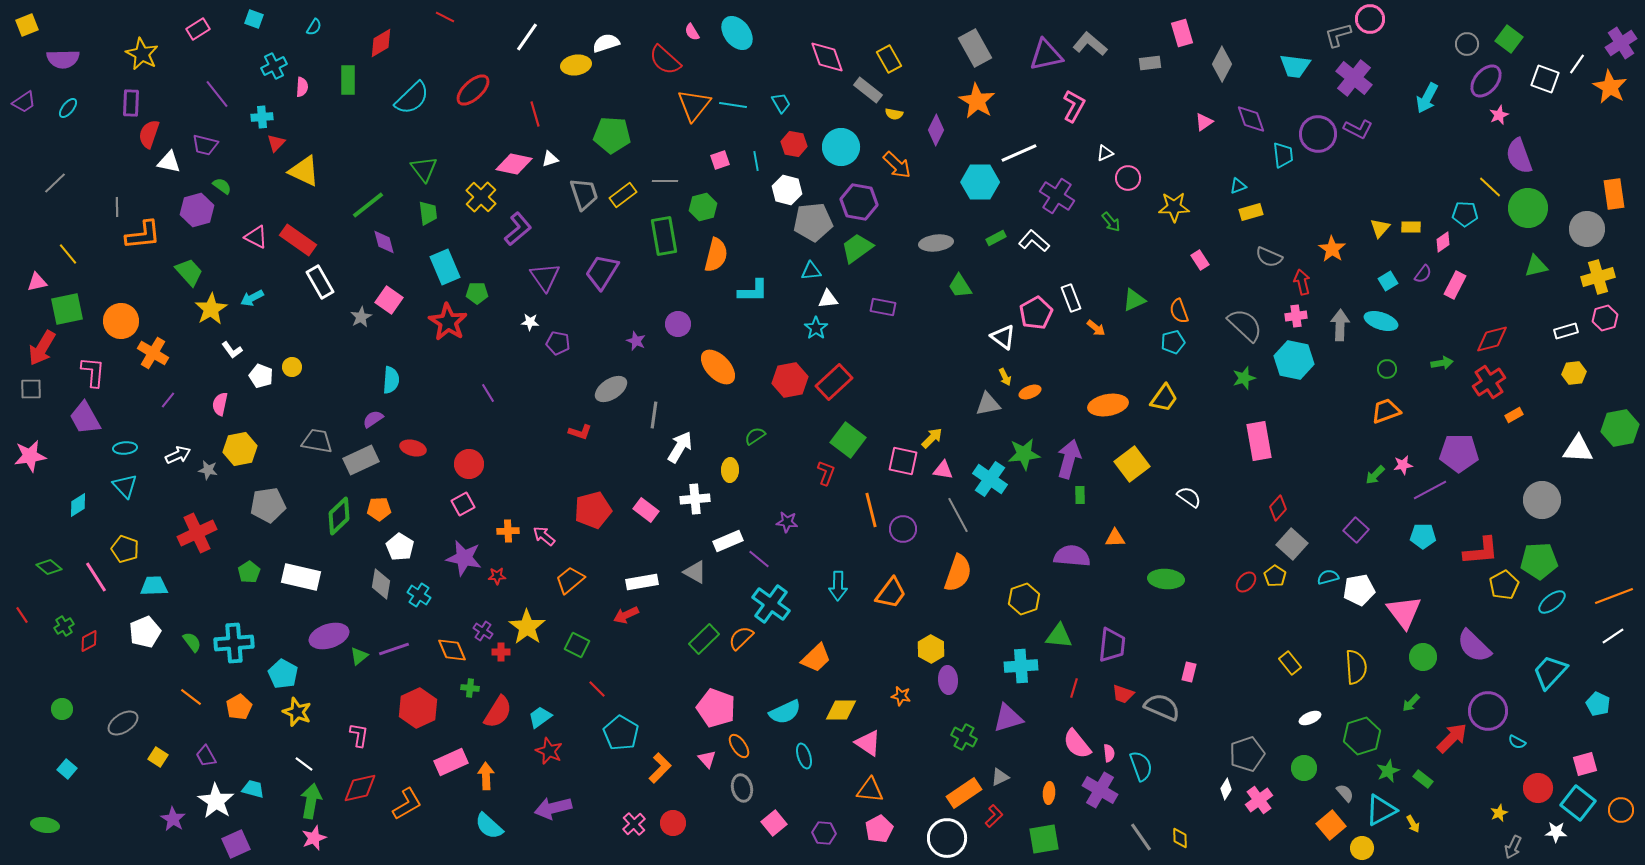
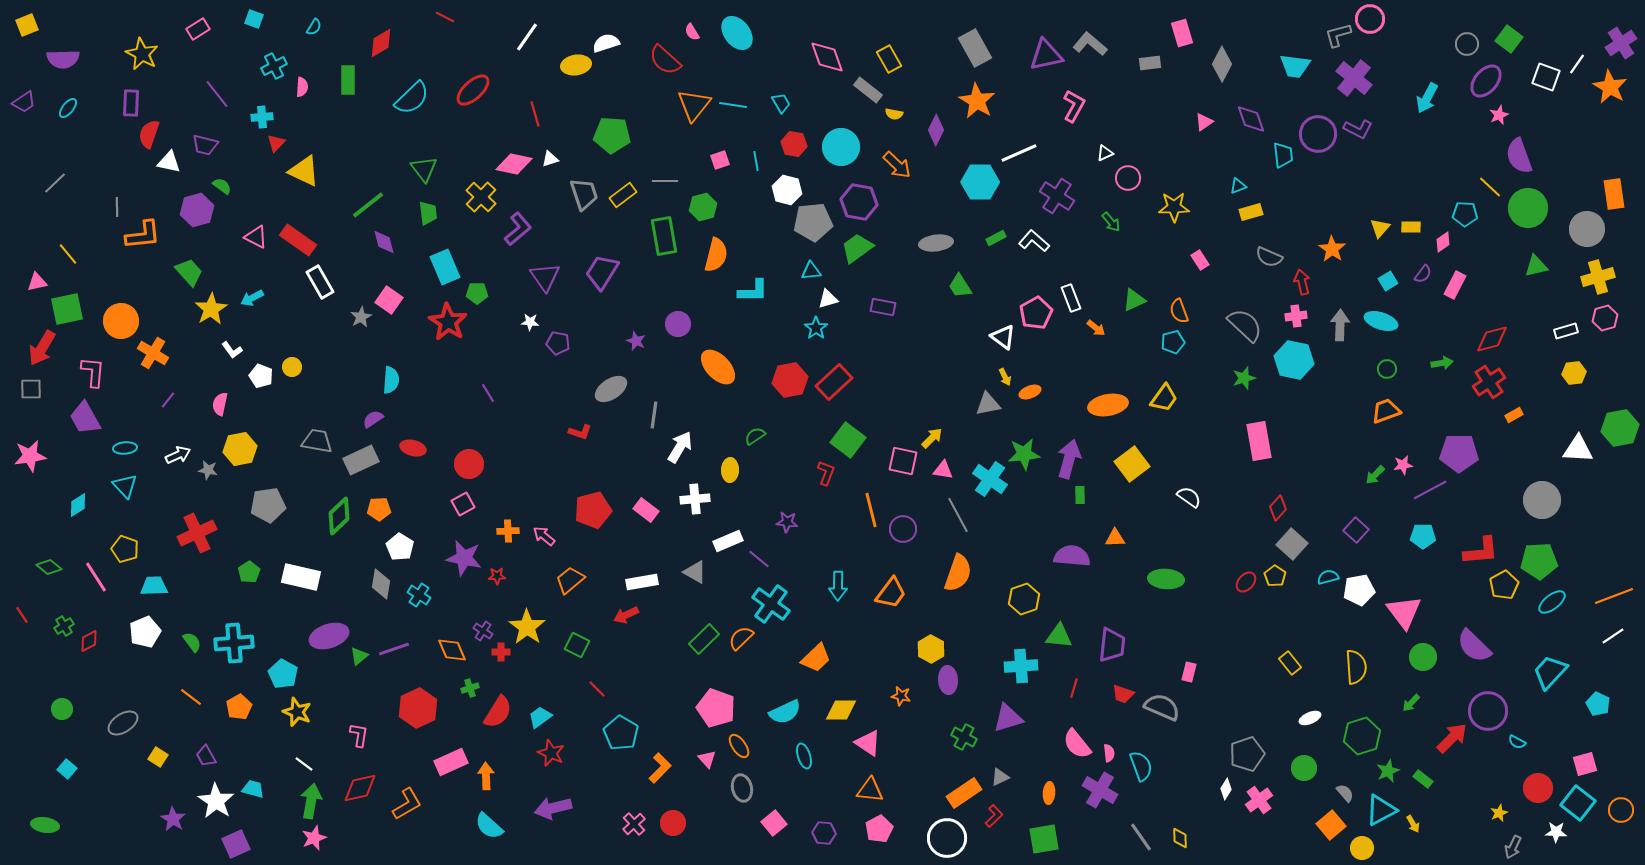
white square at (1545, 79): moved 1 px right, 2 px up
white triangle at (828, 299): rotated 10 degrees counterclockwise
green cross at (470, 688): rotated 24 degrees counterclockwise
red star at (549, 751): moved 2 px right, 2 px down
